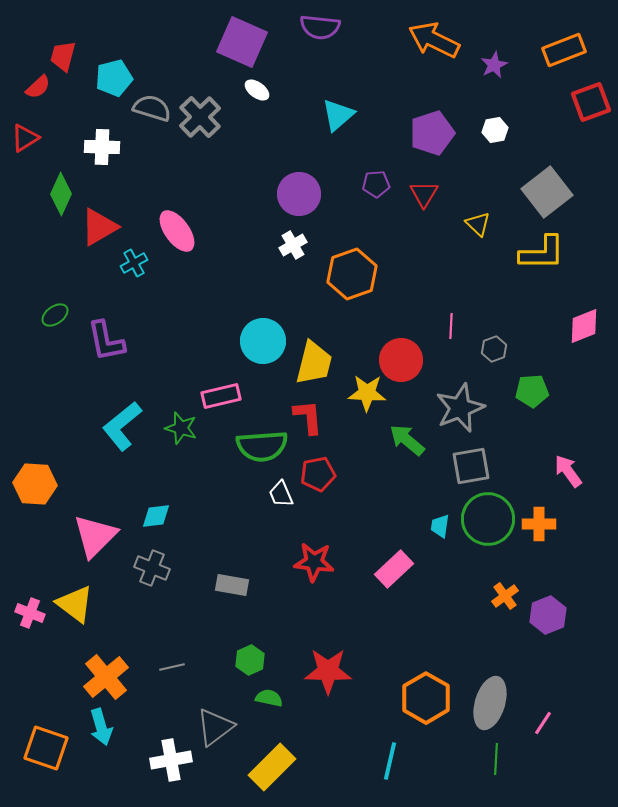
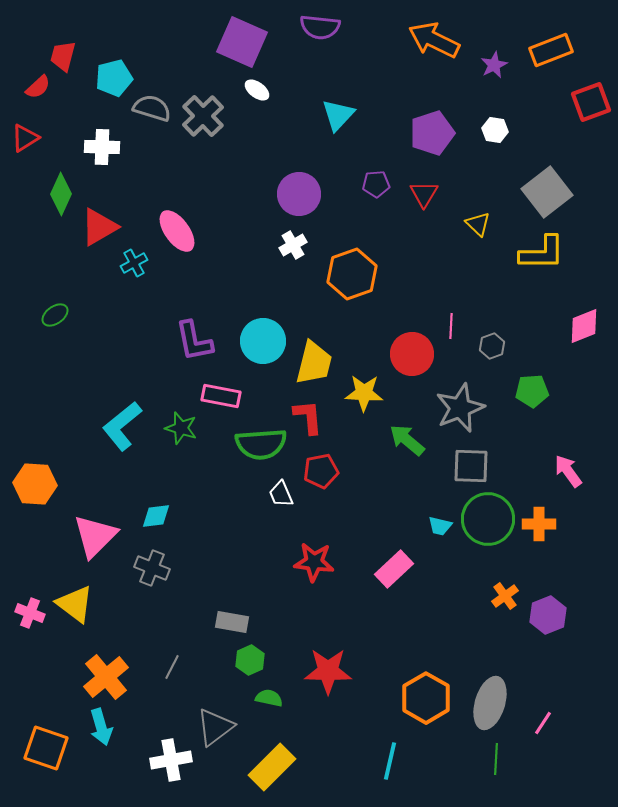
orange rectangle at (564, 50): moved 13 px left
cyan triangle at (338, 115): rotated 6 degrees counterclockwise
gray cross at (200, 117): moved 3 px right, 1 px up
white hexagon at (495, 130): rotated 20 degrees clockwise
purple L-shape at (106, 341): moved 88 px right
gray hexagon at (494, 349): moved 2 px left, 3 px up
red circle at (401, 360): moved 11 px right, 6 px up
yellow star at (367, 393): moved 3 px left
pink rectangle at (221, 396): rotated 24 degrees clockwise
green semicircle at (262, 446): moved 1 px left, 2 px up
gray square at (471, 466): rotated 12 degrees clockwise
red pentagon at (318, 474): moved 3 px right, 3 px up
cyan trapezoid at (440, 526): rotated 85 degrees counterclockwise
gray rectangle at (232, 585): moved 37 px down
gray line at (172, 667): rotated 50 degrees counterclockwise
